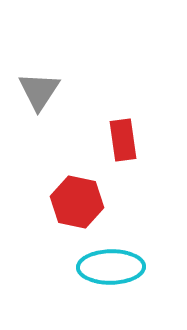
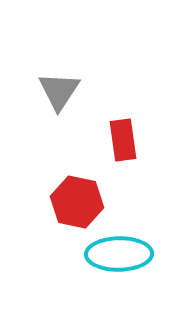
gray triangle: moved 20 px right
cyan ellipse: moved 8 px right, 13 px up
